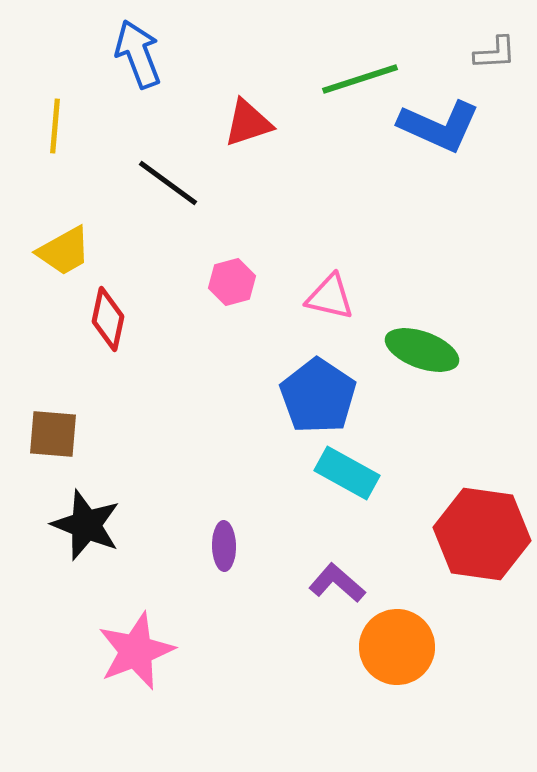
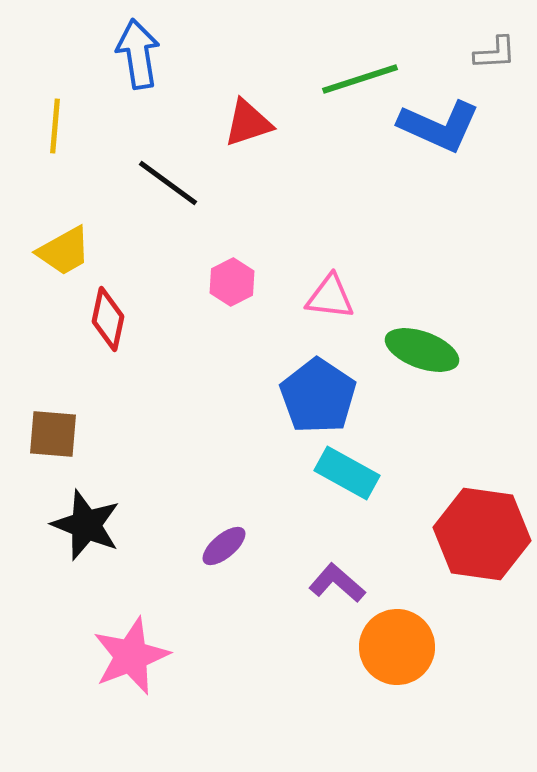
blue arrow: rotated 12 degrees clockwise
pink hexagon: rotated 12 degrees counterclockwise
pink triangle: rotated 6 degrees counterclockwise
purple ellipse: rotated 51 degrees clockwise
pink star: moved 5 px left, 5 px down
